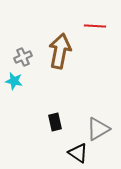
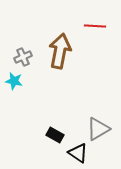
black rectangle: moved 13 px down; rotated 48 degrees counterclockwise
